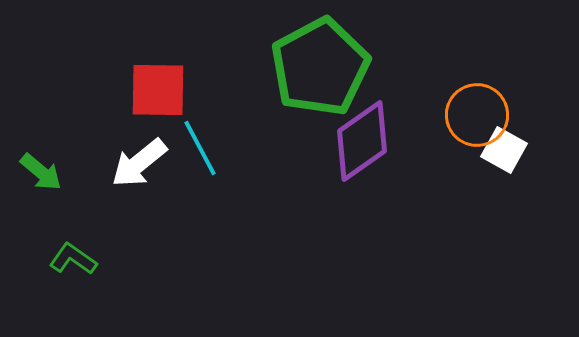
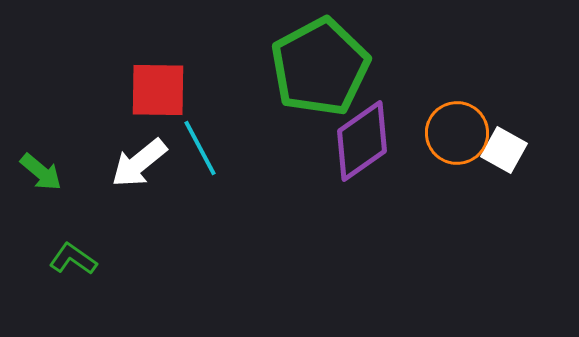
orange circle: moved 20 px left, 18 px down
